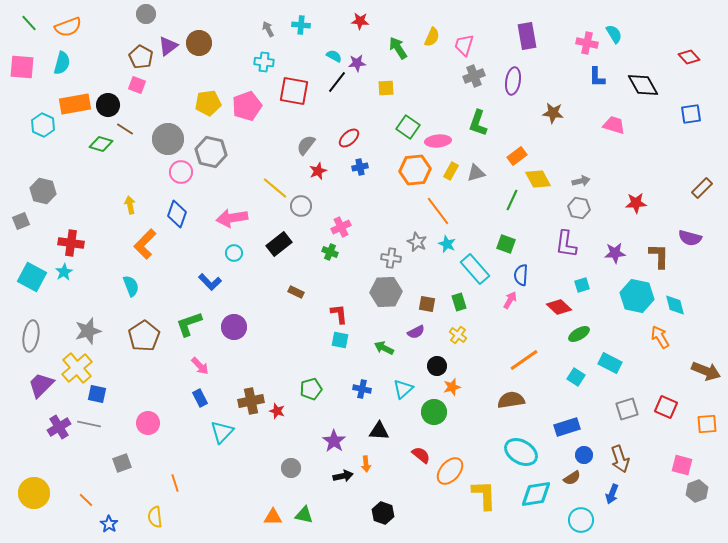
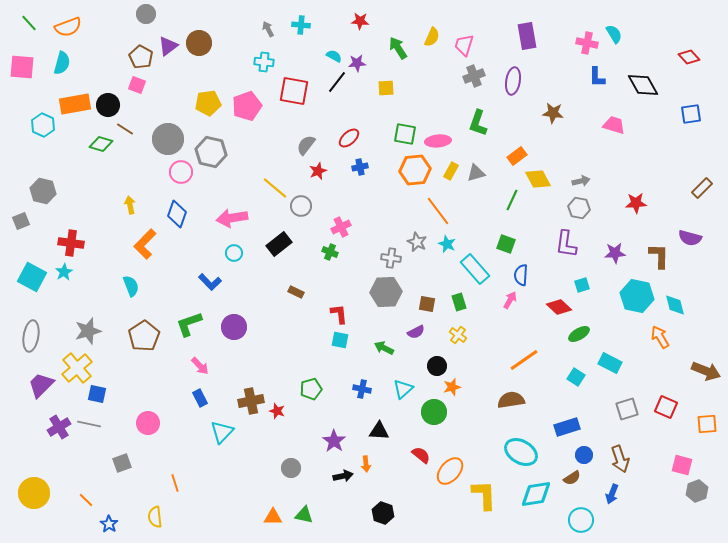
green square at (408, 127): moved 3 px left, 7 px down; rotated 25 degrees counterclockwise
